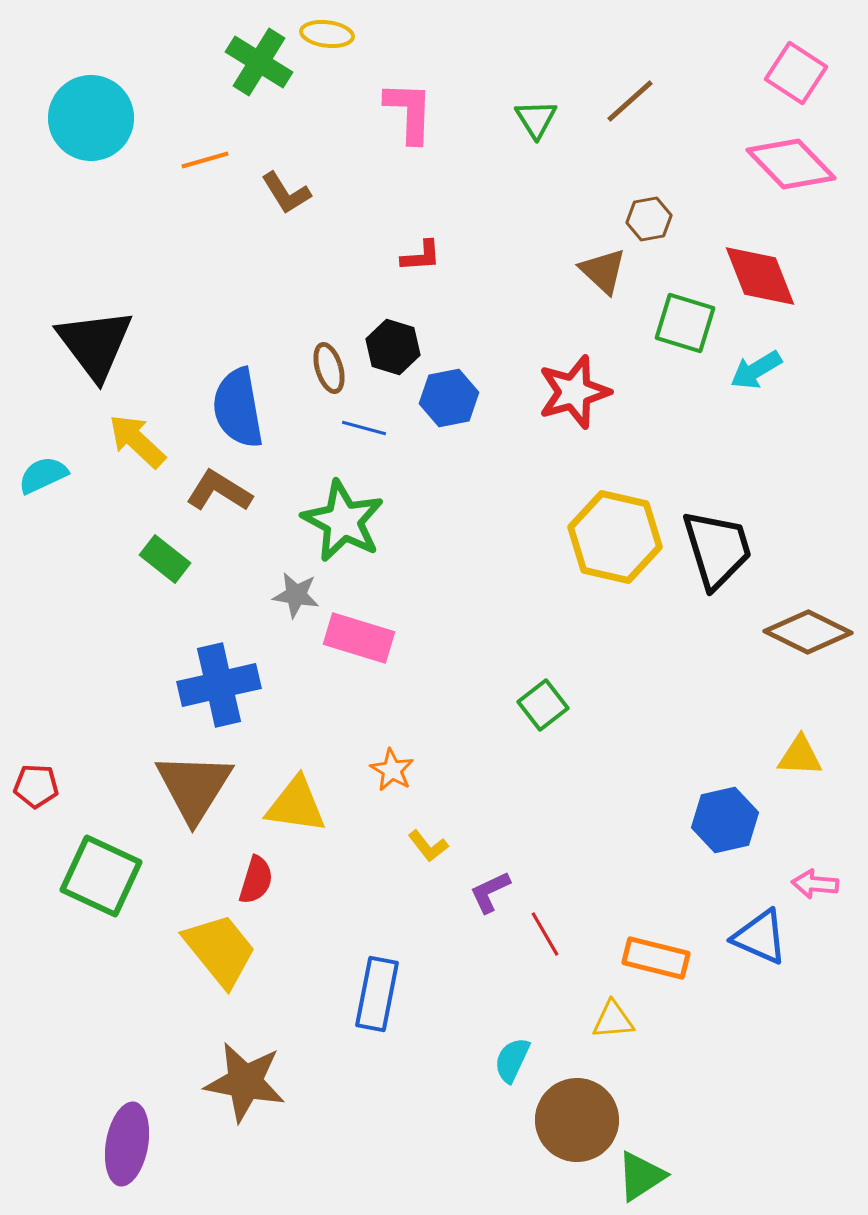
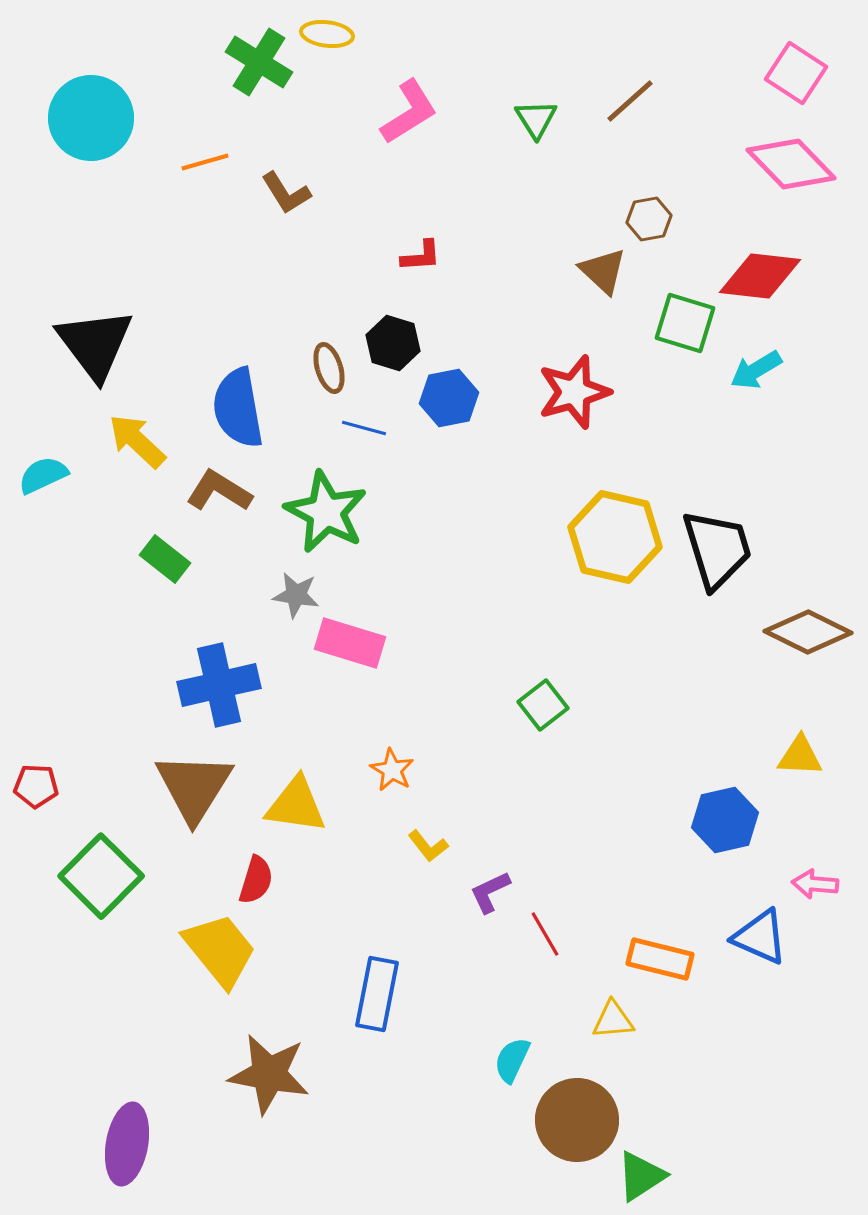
pink L-shape at (409, 112): rotated 56 degrees clockwise
orange line at (205, 160): moved 2 px down
red diamond at (760, 276): rotated 62 degrees counterclockwise
black hexagon at (393, 347): moved 4 px up
green star at (343, 521): moved 17 px left, 9 px up
pink rectangle at (359, 638): moved 9 px left, 5 px down
green square at (101, 876): rotated 20 degrees clockwise
orange rectangle at (656, 958): moved 4 px right, 1 px down
brown star at (245, 1082): moved 24 px right, 8 px up
